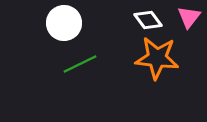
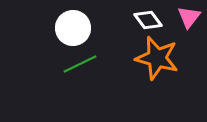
white circle: moved 9 px right, 5 px down
orange star: rotated 9 degrees clockwise
